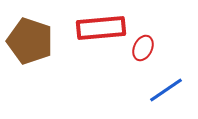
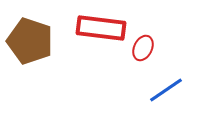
red rectangle: rotated 12 degrees clockwise
